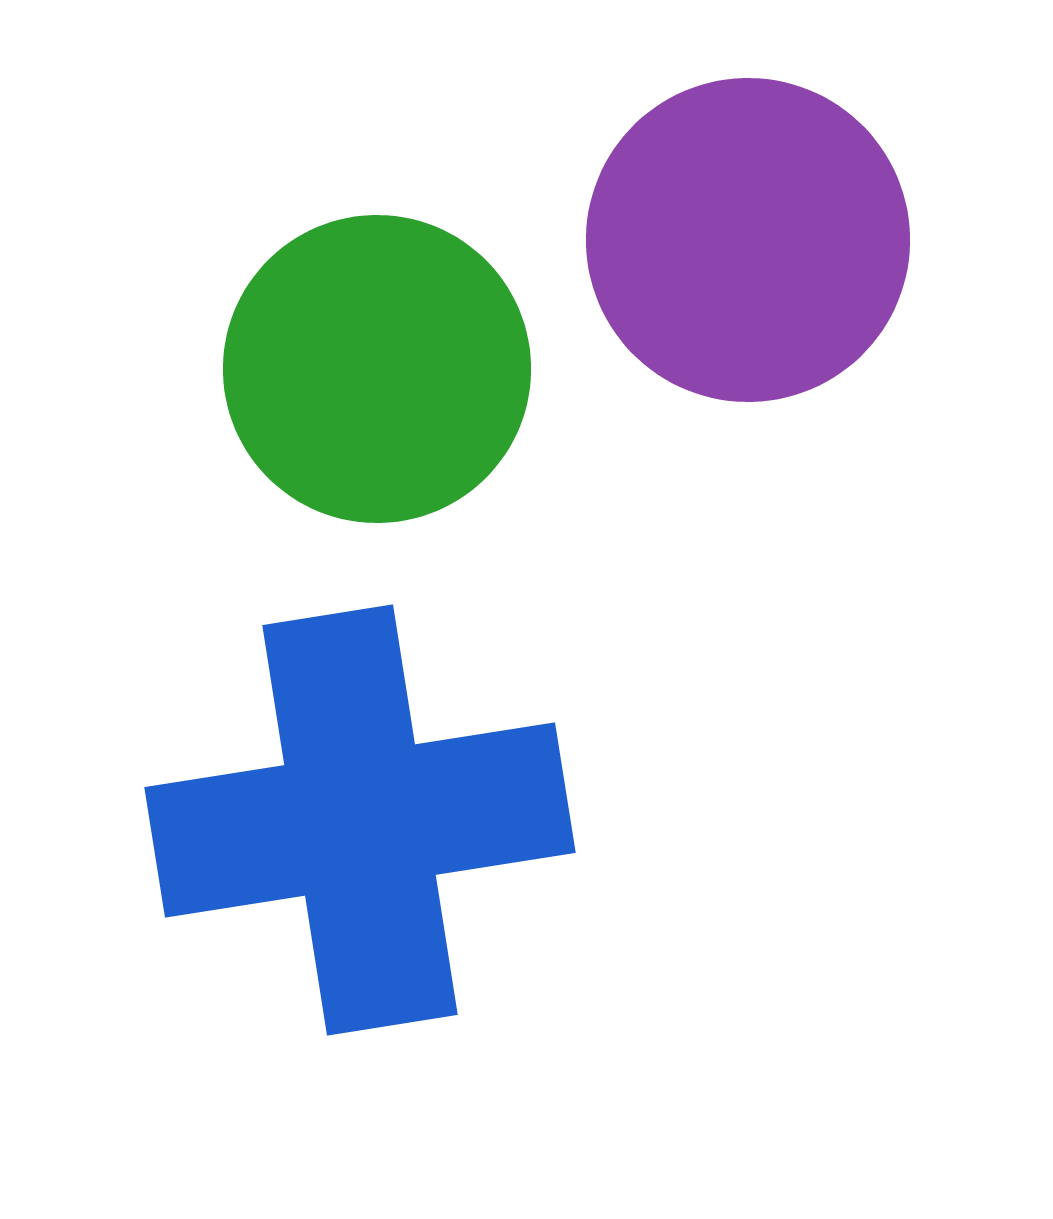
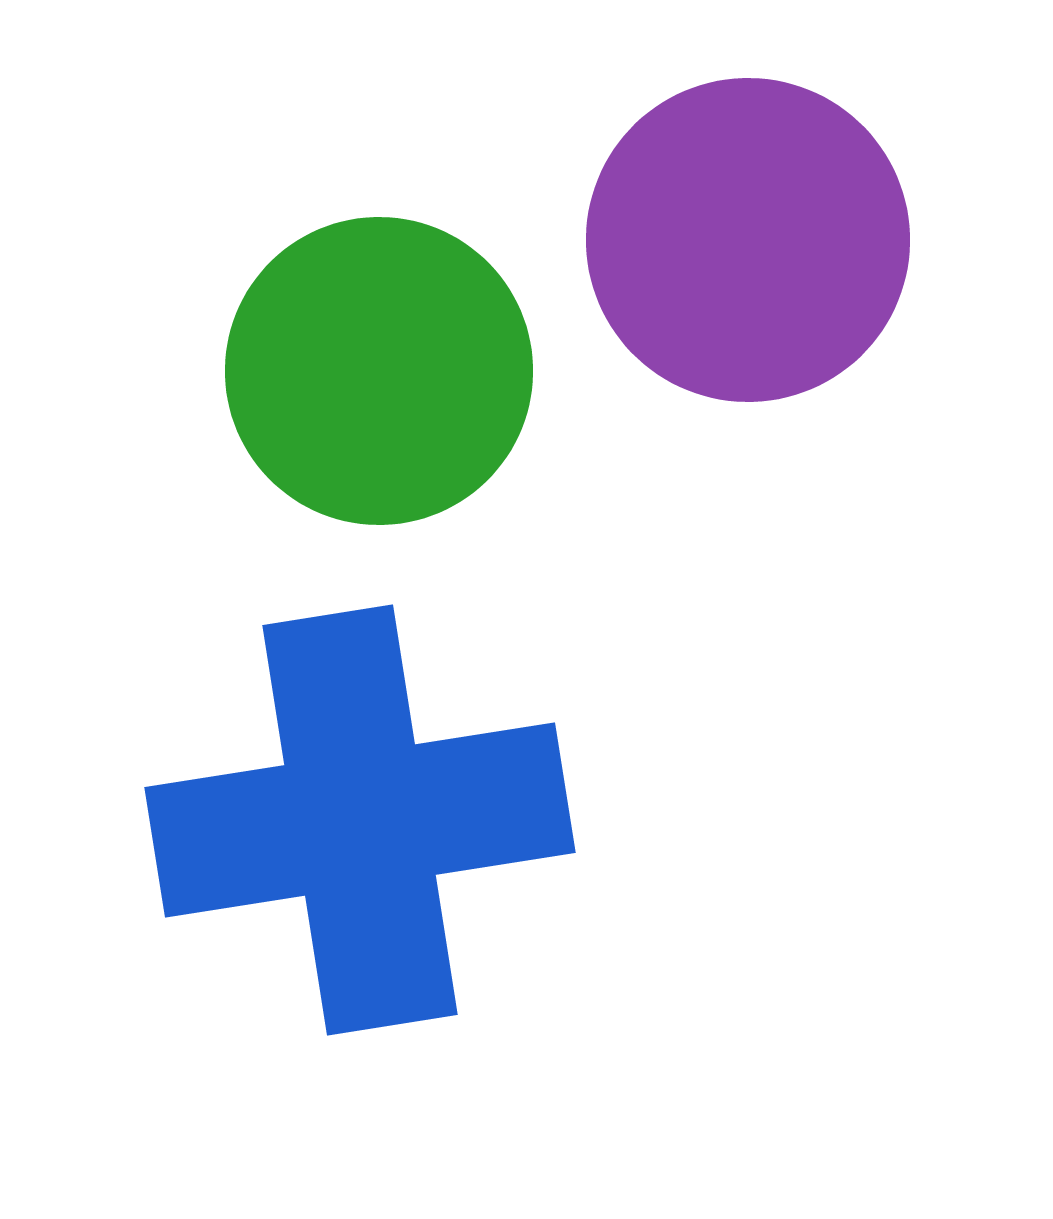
green circle: moved 2 px right, 2 px down
